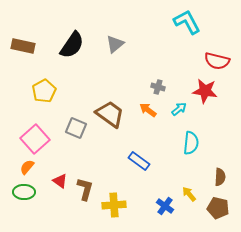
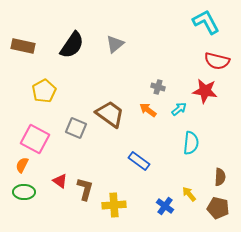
cyan L-shape: moved 19 px right
pink square: rotated 20 degrees counterclockwise
orange semicircle: moved 5 px left, 2 px up; rotated 14 degrees counterclockwise
